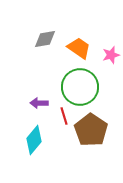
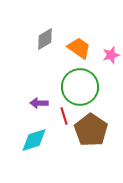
gray diamond: rotated 20 degrees counterclockwise
cyan diamond: rotated 32 degrees clockwise
